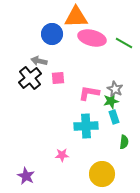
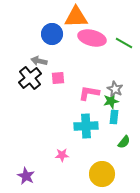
cyan rectangle: rotated 24 degrees clockwise
green semicircle: rotated 32 degrees clockwise
